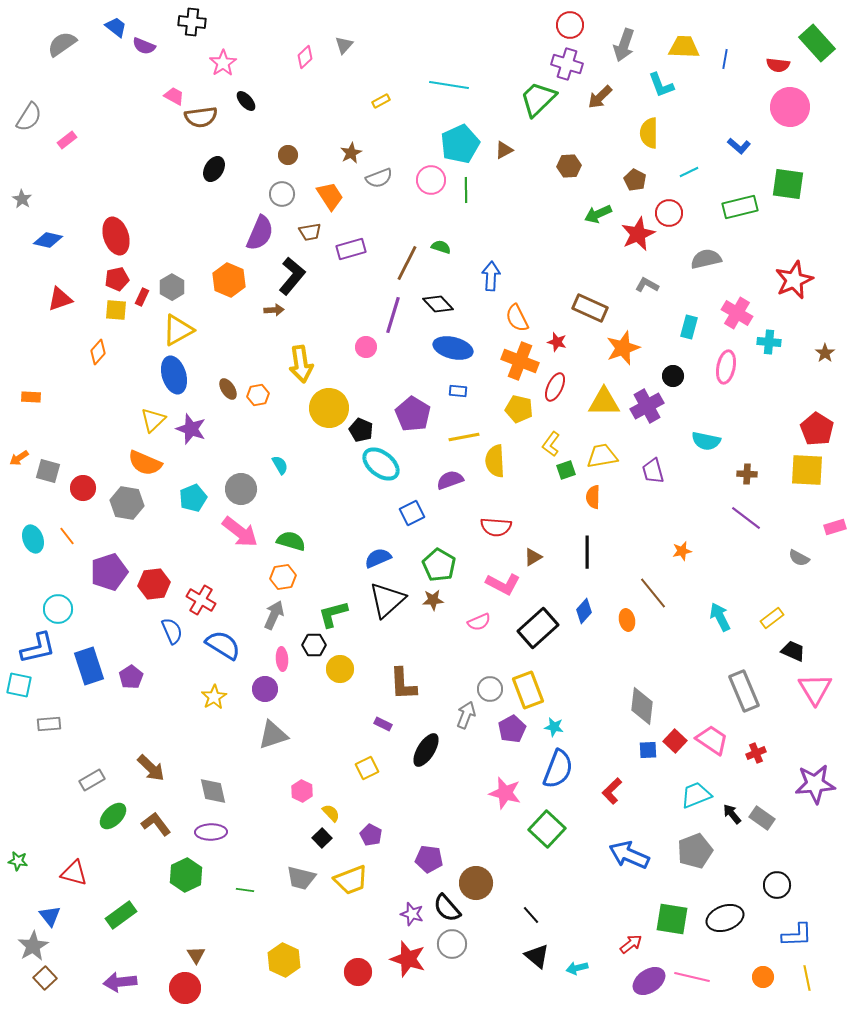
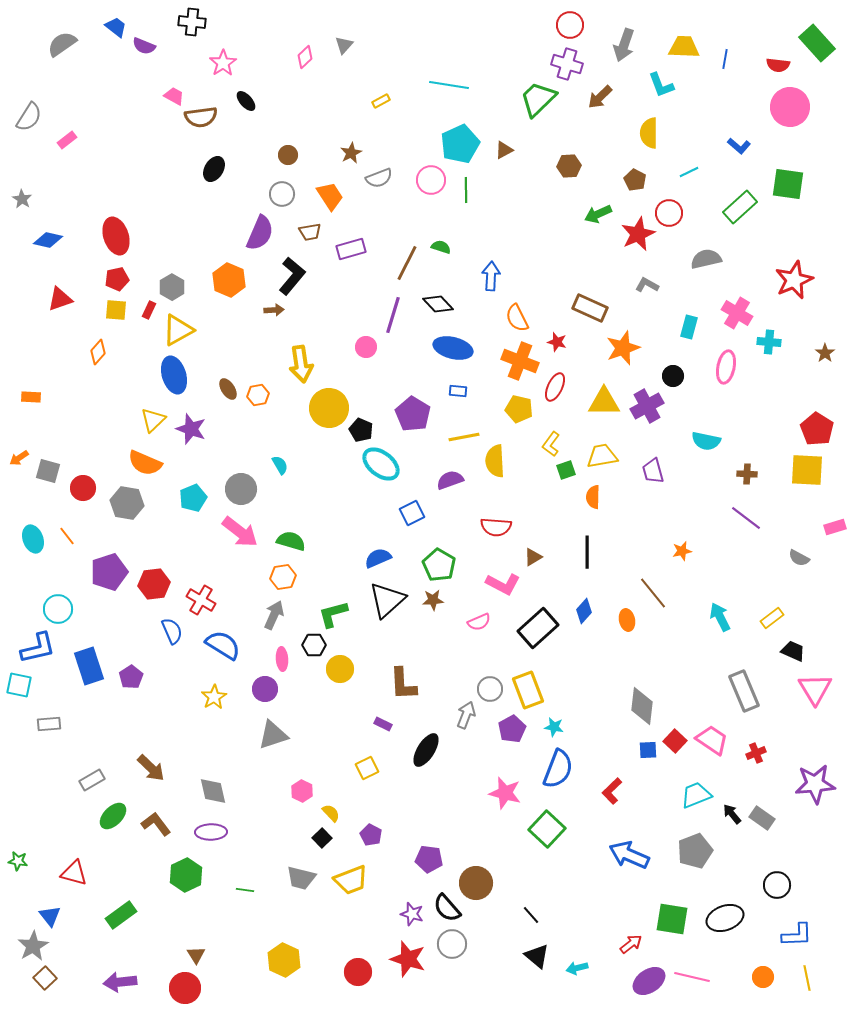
green rectangle at (740, 207): rotated 28 degrees counterclockwise
red rectangle at (142, 297): moved 7 px right, 13 px down
